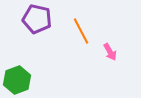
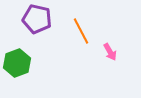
green hexagon: moved 17 px up
